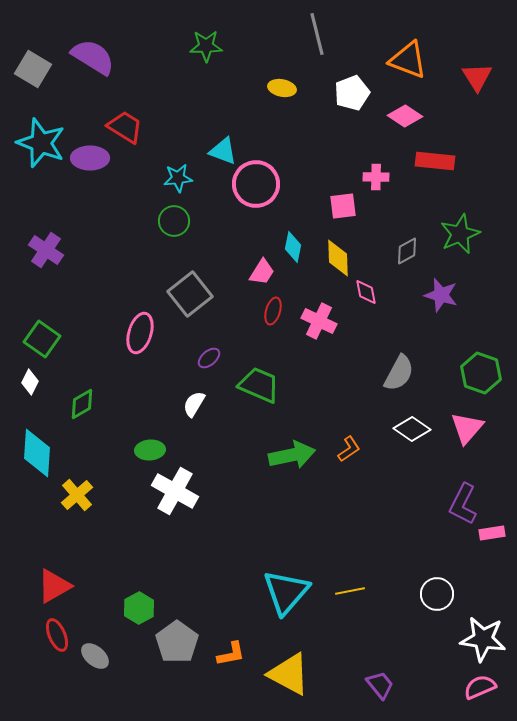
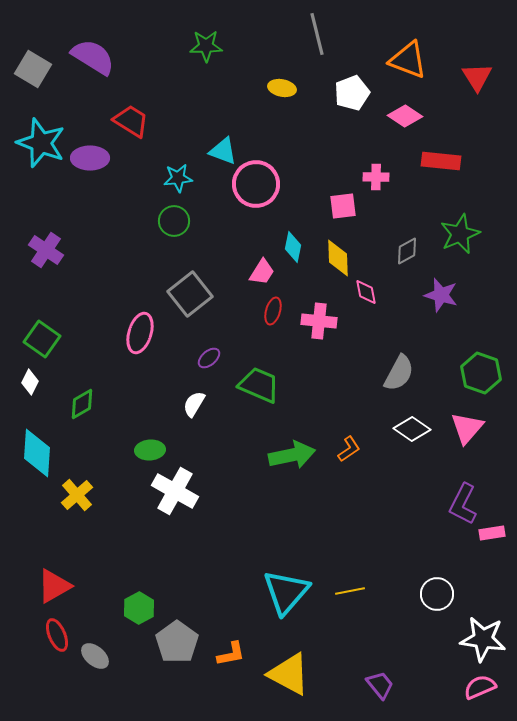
red trapezoid at (125, 127): moved 6 px right, 6 px up
red rectangle at (435, 161): moved 6 px right
pink cross at (319, 321): rotated 20 degrees counterclockwise
